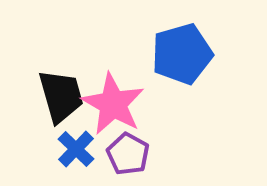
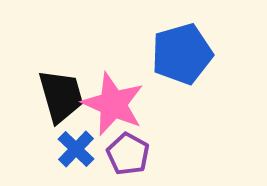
pink star: rotated 6 degrees counterclockwise
